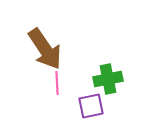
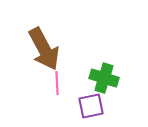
brown arrow: moved 1 px left; rotated 6 degrees clockwise
green cross: moved 4 px left, 1 px up; rotated 28 degrees clockwise
